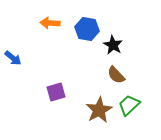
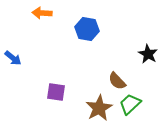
orange arrow: moved 8 px left, 10 px up
black star: moved 35 px right, 9 px down
brown semicircle: moved 1 px right, 6 px down
purple square: rotated 24 degrees clockwise
green trapezoid: moved 1 px right, 1 px up
brown star: moved 2 px up
